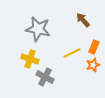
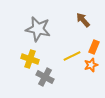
yellow line: moved 3 px down
orange star: moved 2 px left
